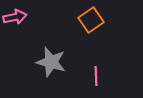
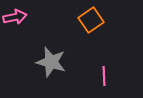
pink line: moved 8 px right
